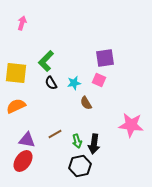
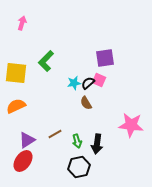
black semicircle: moved 37 px right; rotated 80 degrees clockwise
purple triangle: rotated 42 degrees counterclockwise
black arrow: moved 3 px right
black hexagon: moved 1 px left, 1 px down
